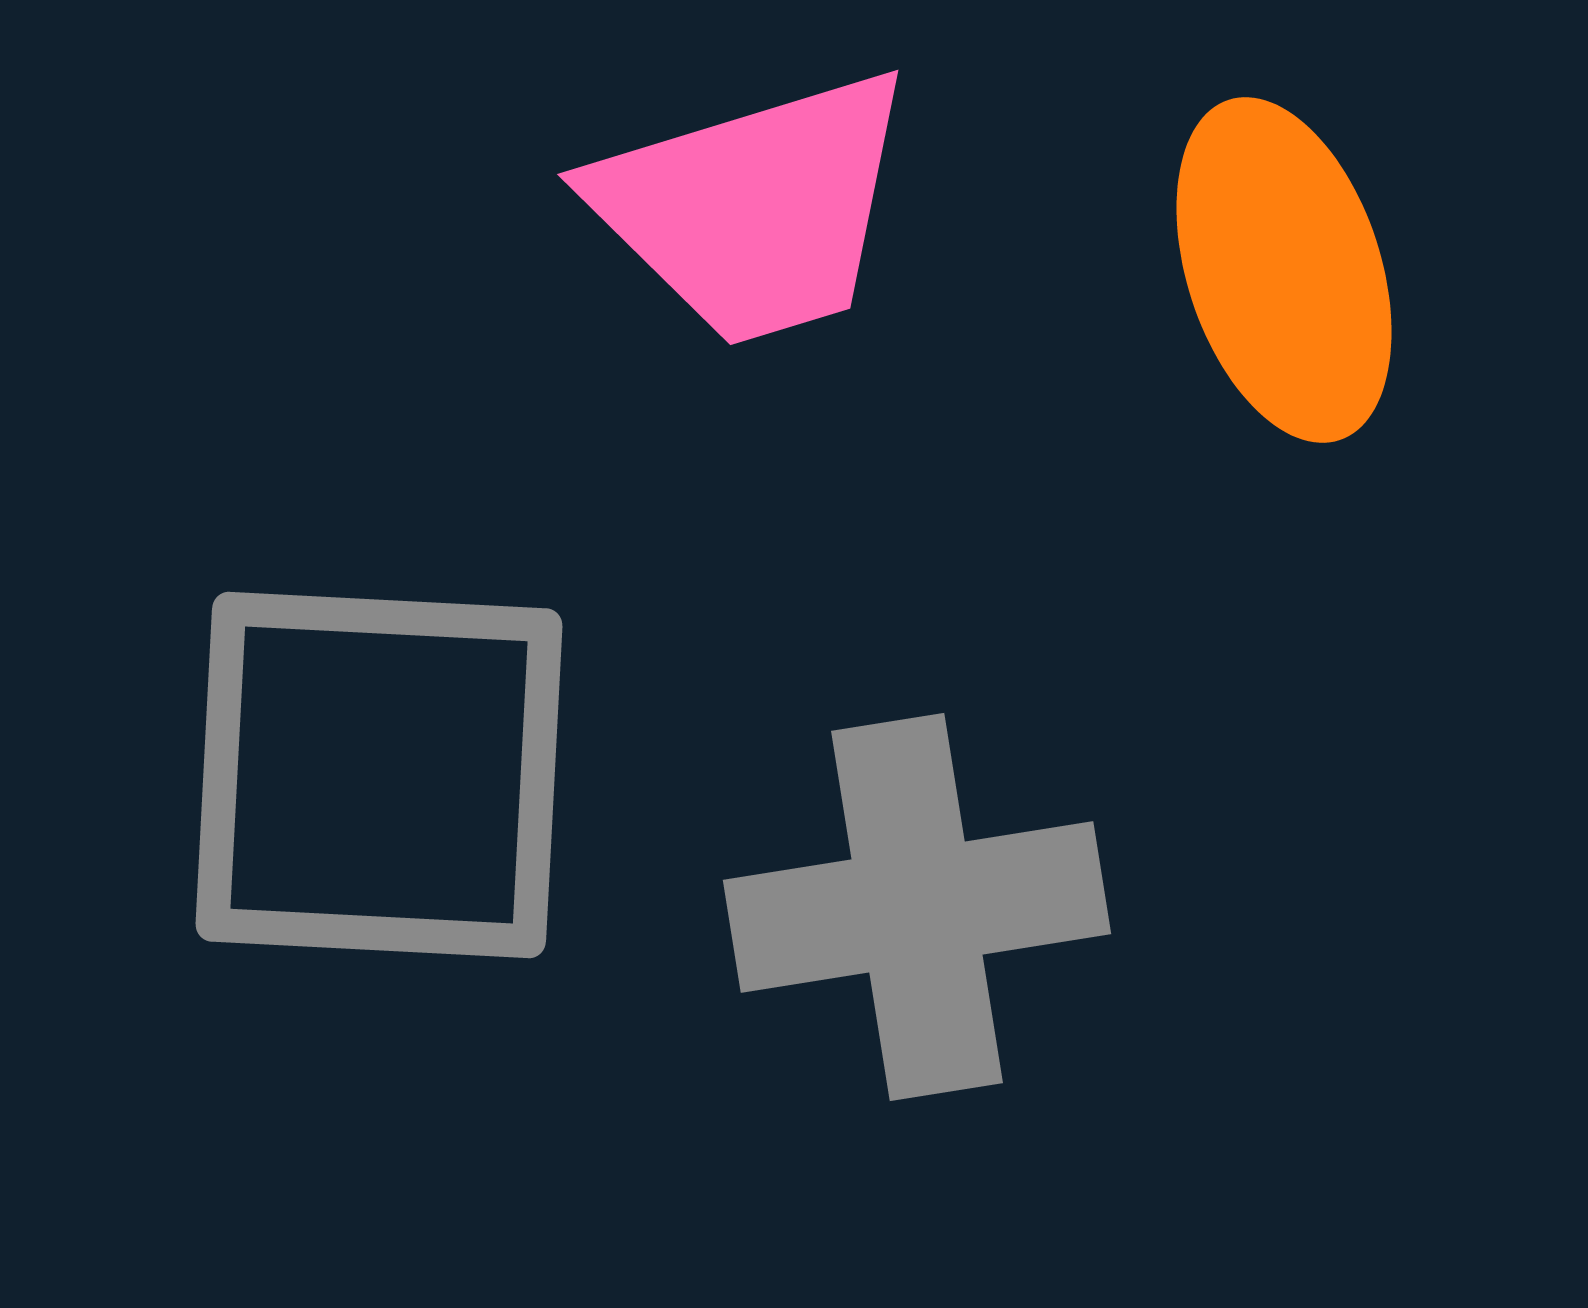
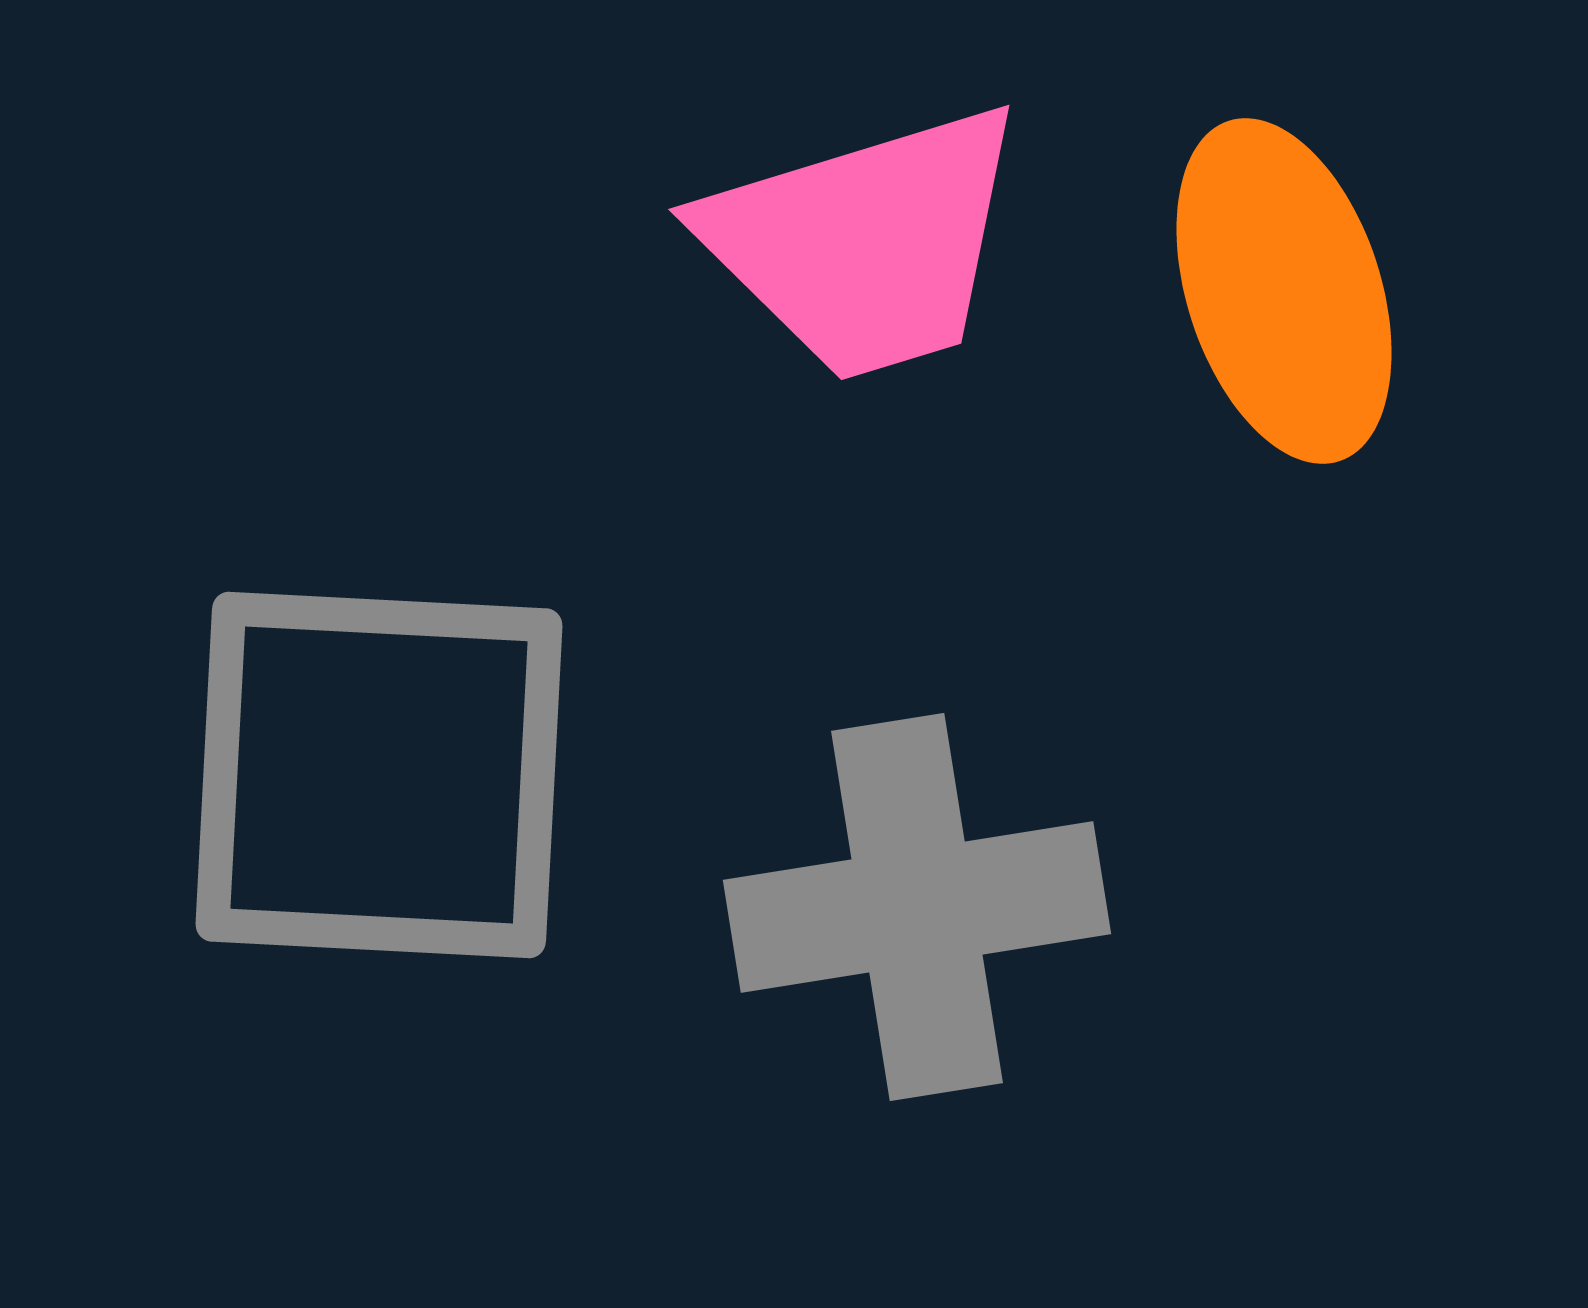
pink trapezoid: moved 111 px right, 35 px down
orange ellipse: moved 21 px down
